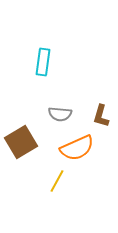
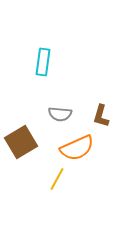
yellow line: moved 2 px up
